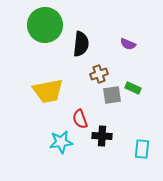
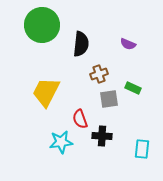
green circle: moved 3 px left
yellow trapezoid: moved 2 px left, 1 px down; rotated 128 degrees clockwise
gray square: moved 3 px left, 4 px down
